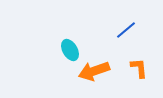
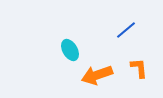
orange arrow: moved 3 px right, 4 px down
